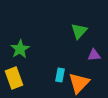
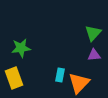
green triangle: moved 14 px right, 2 px down
green star: moved 1 px right, 1 px up; rotated 24 degrees clockwise
